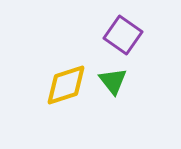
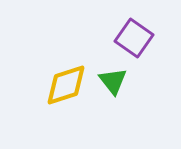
purple square: moved 11 px right, 3 px down
